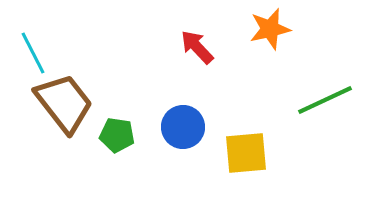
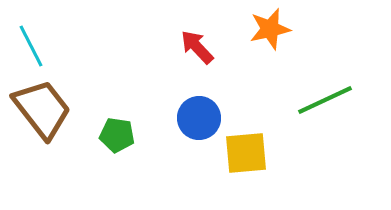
cyan line: moved 2 px left, 7 px up
brown trapezoid: moved 22 px left, 6 px down
blue circle: moved 16 px right, 9 px up
